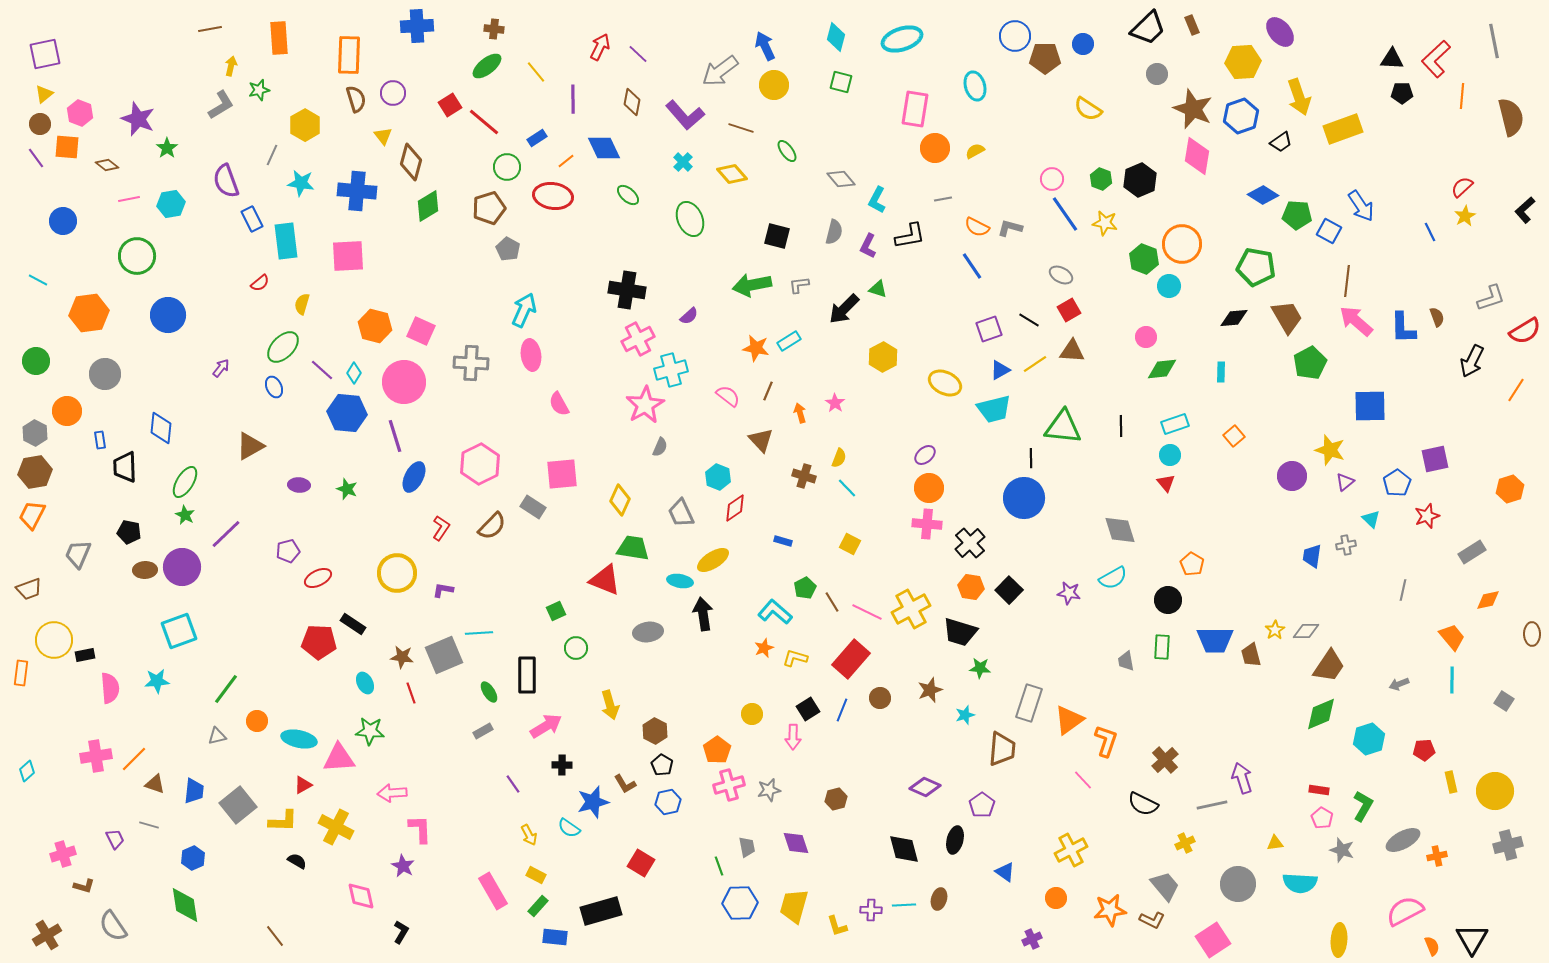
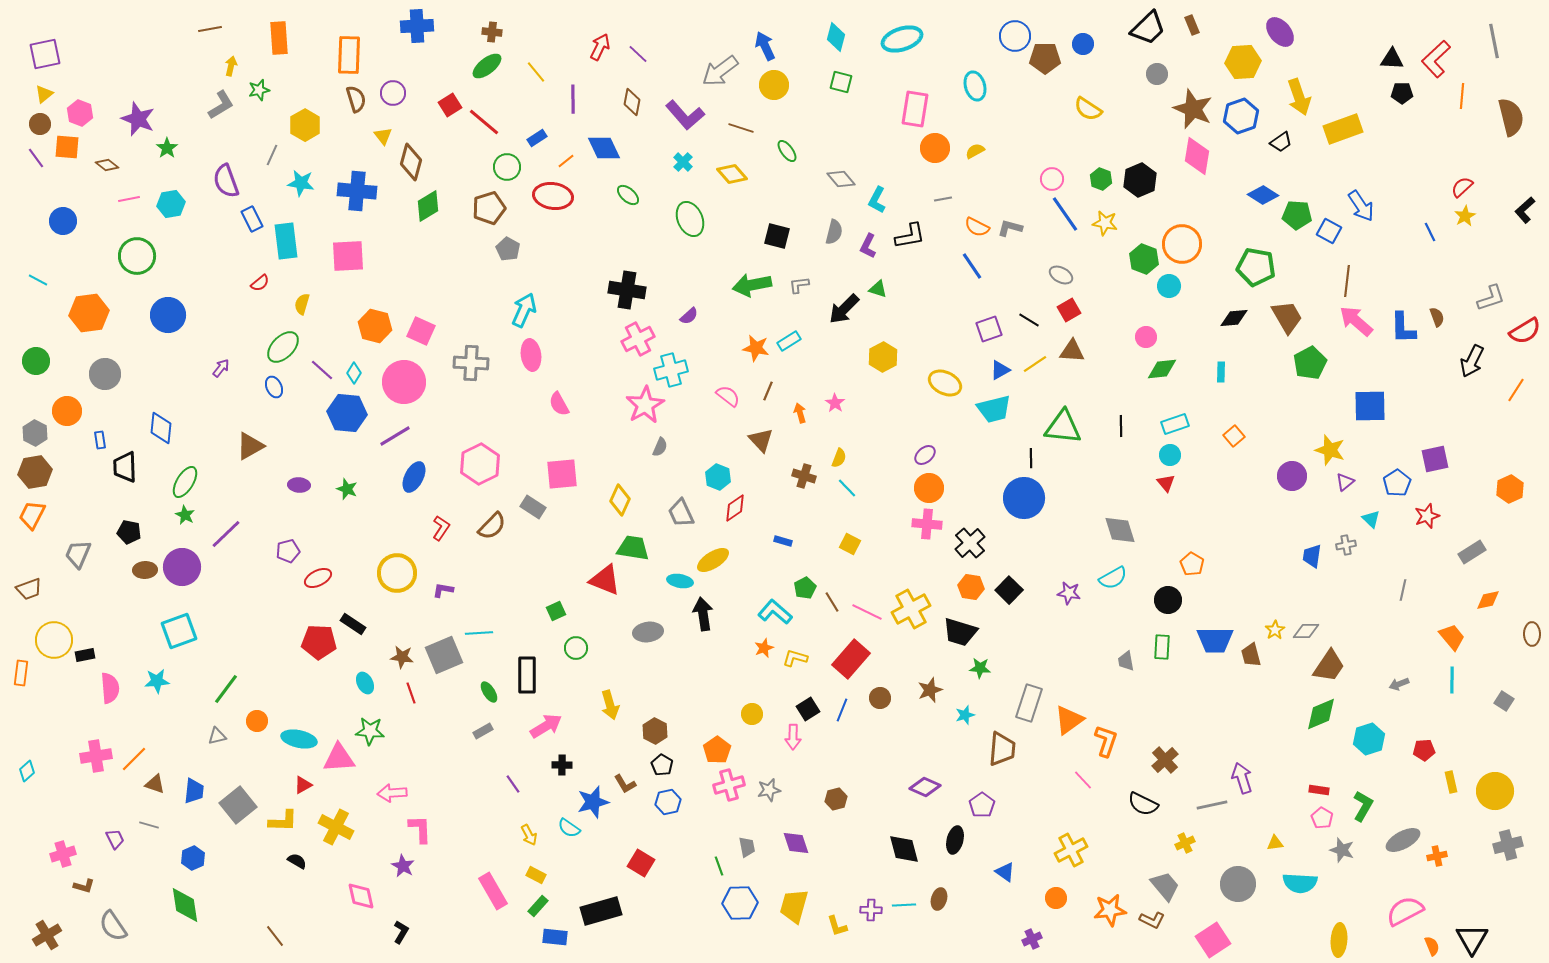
brown cross at (494, 29): moved 2 px left, 3 px down
purple line at (395, 436): rotated 76 degrees clockwise
orange hexagon at (1510, 489): rotated 8 degrees counterclockwise
